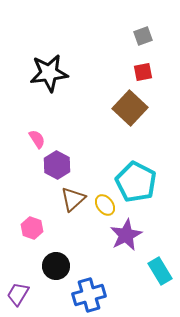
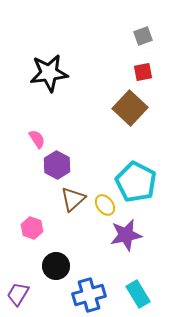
purple star: rotated 16 degrees clockwise
cyan rectangle: moved 22 px left, 23 px down
